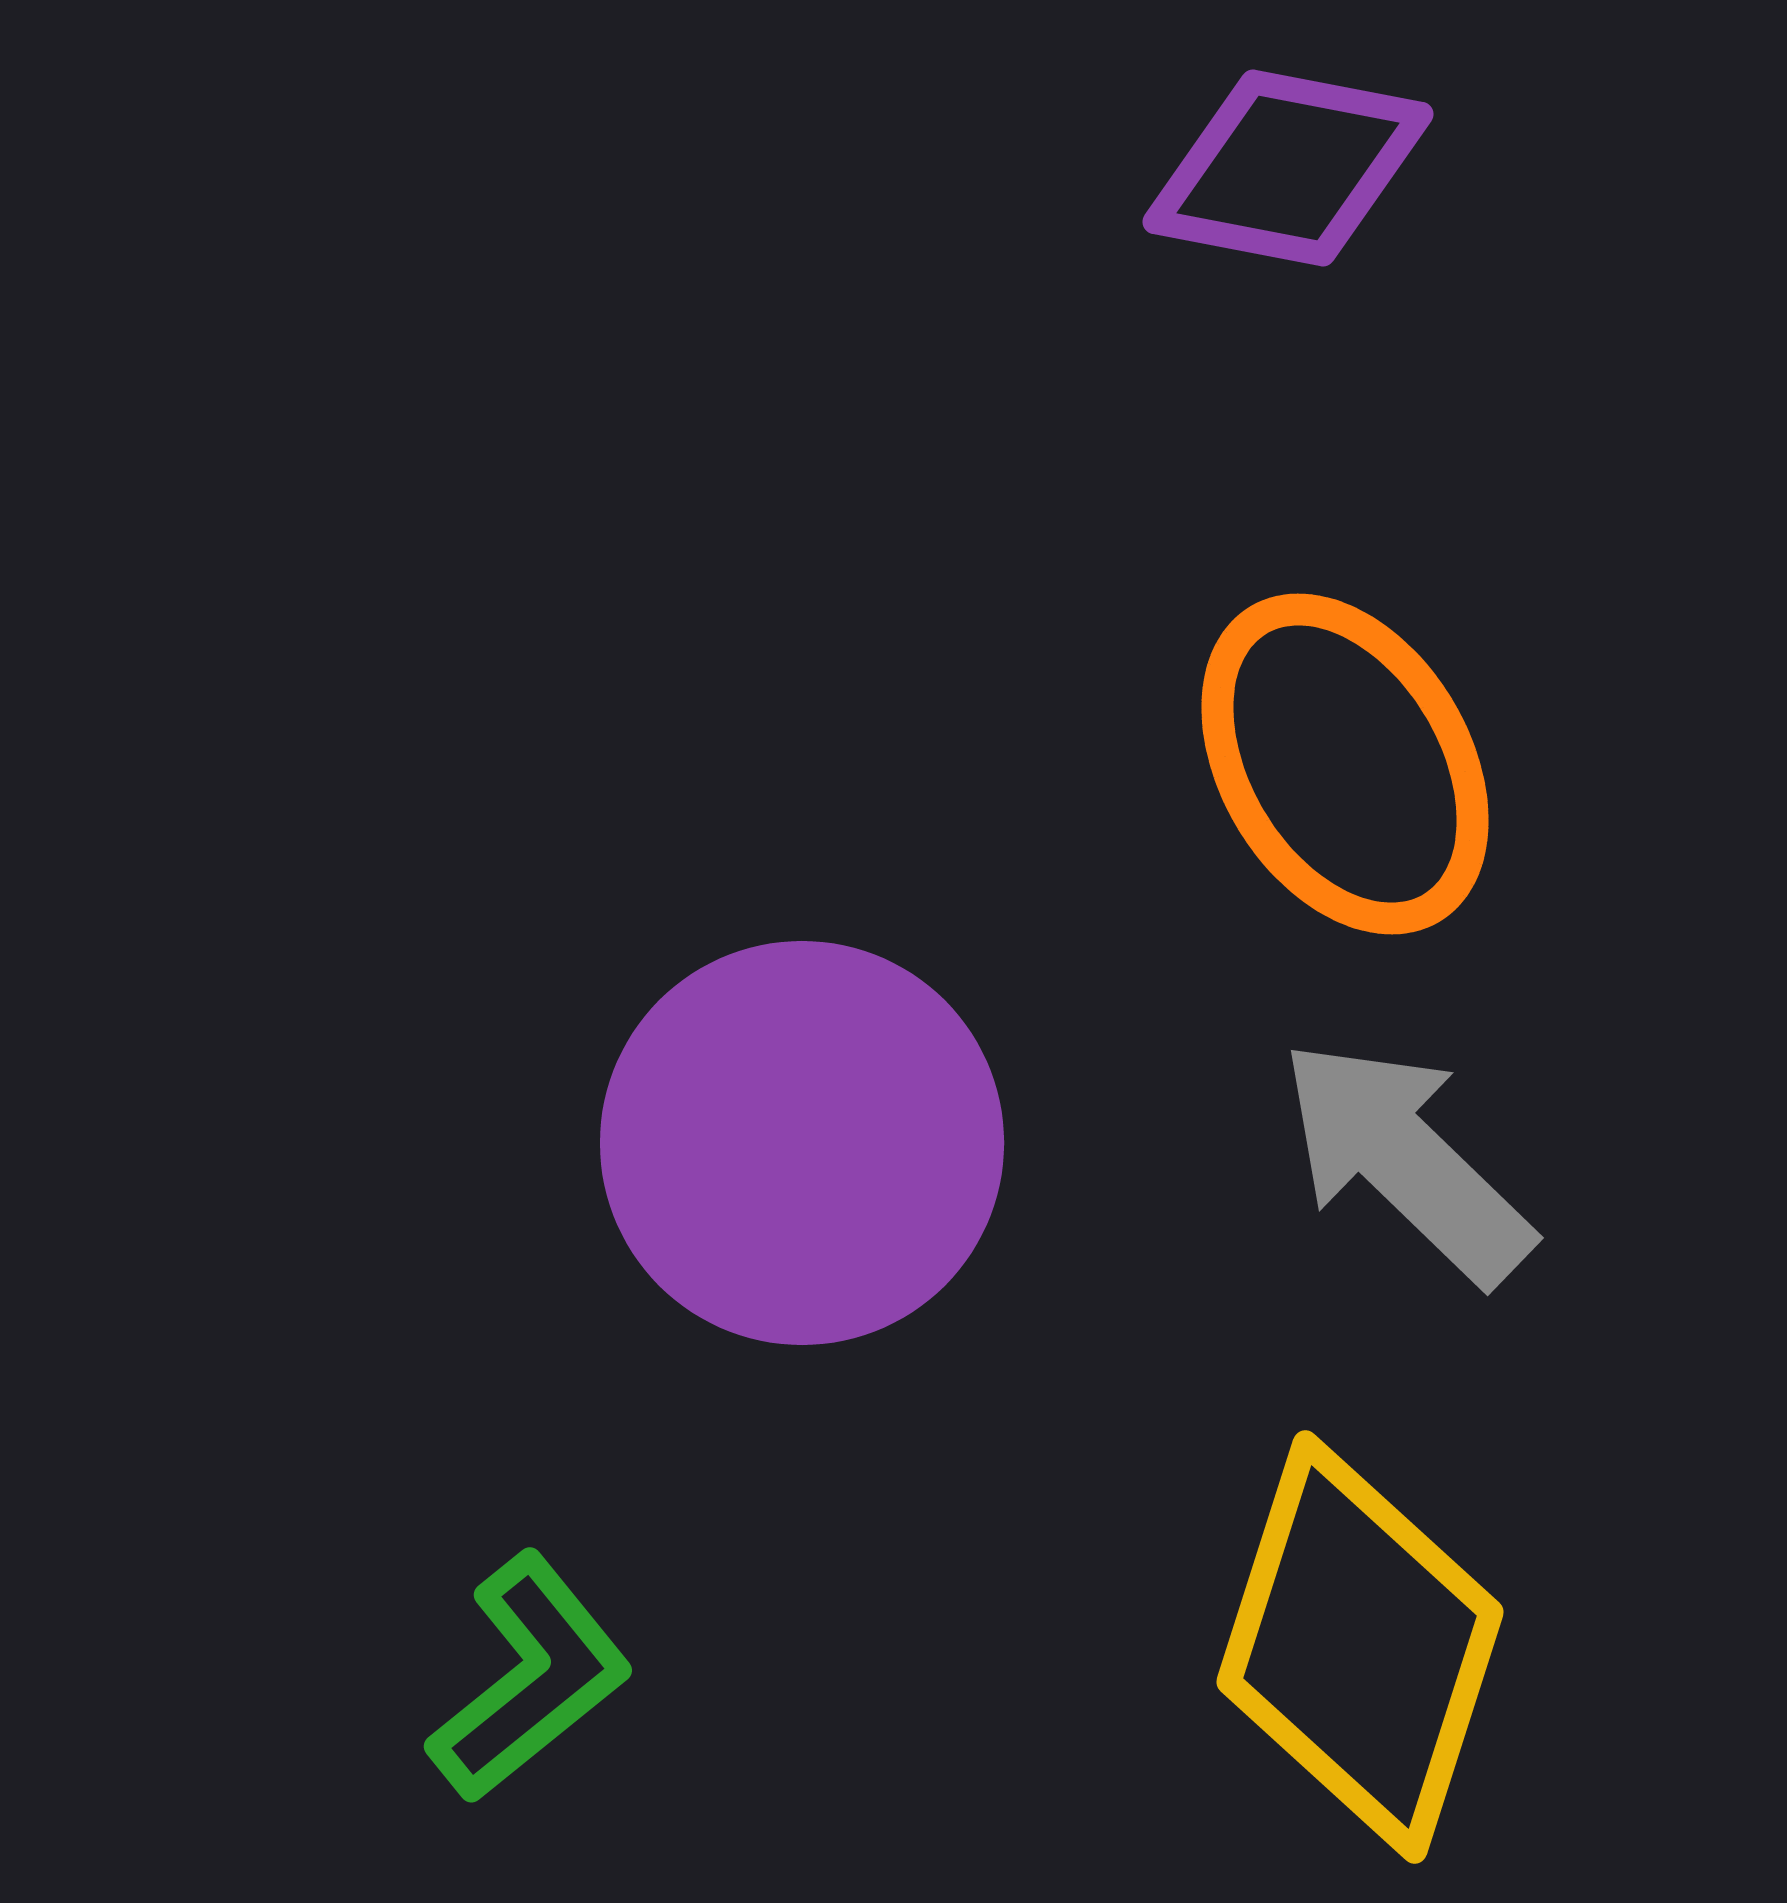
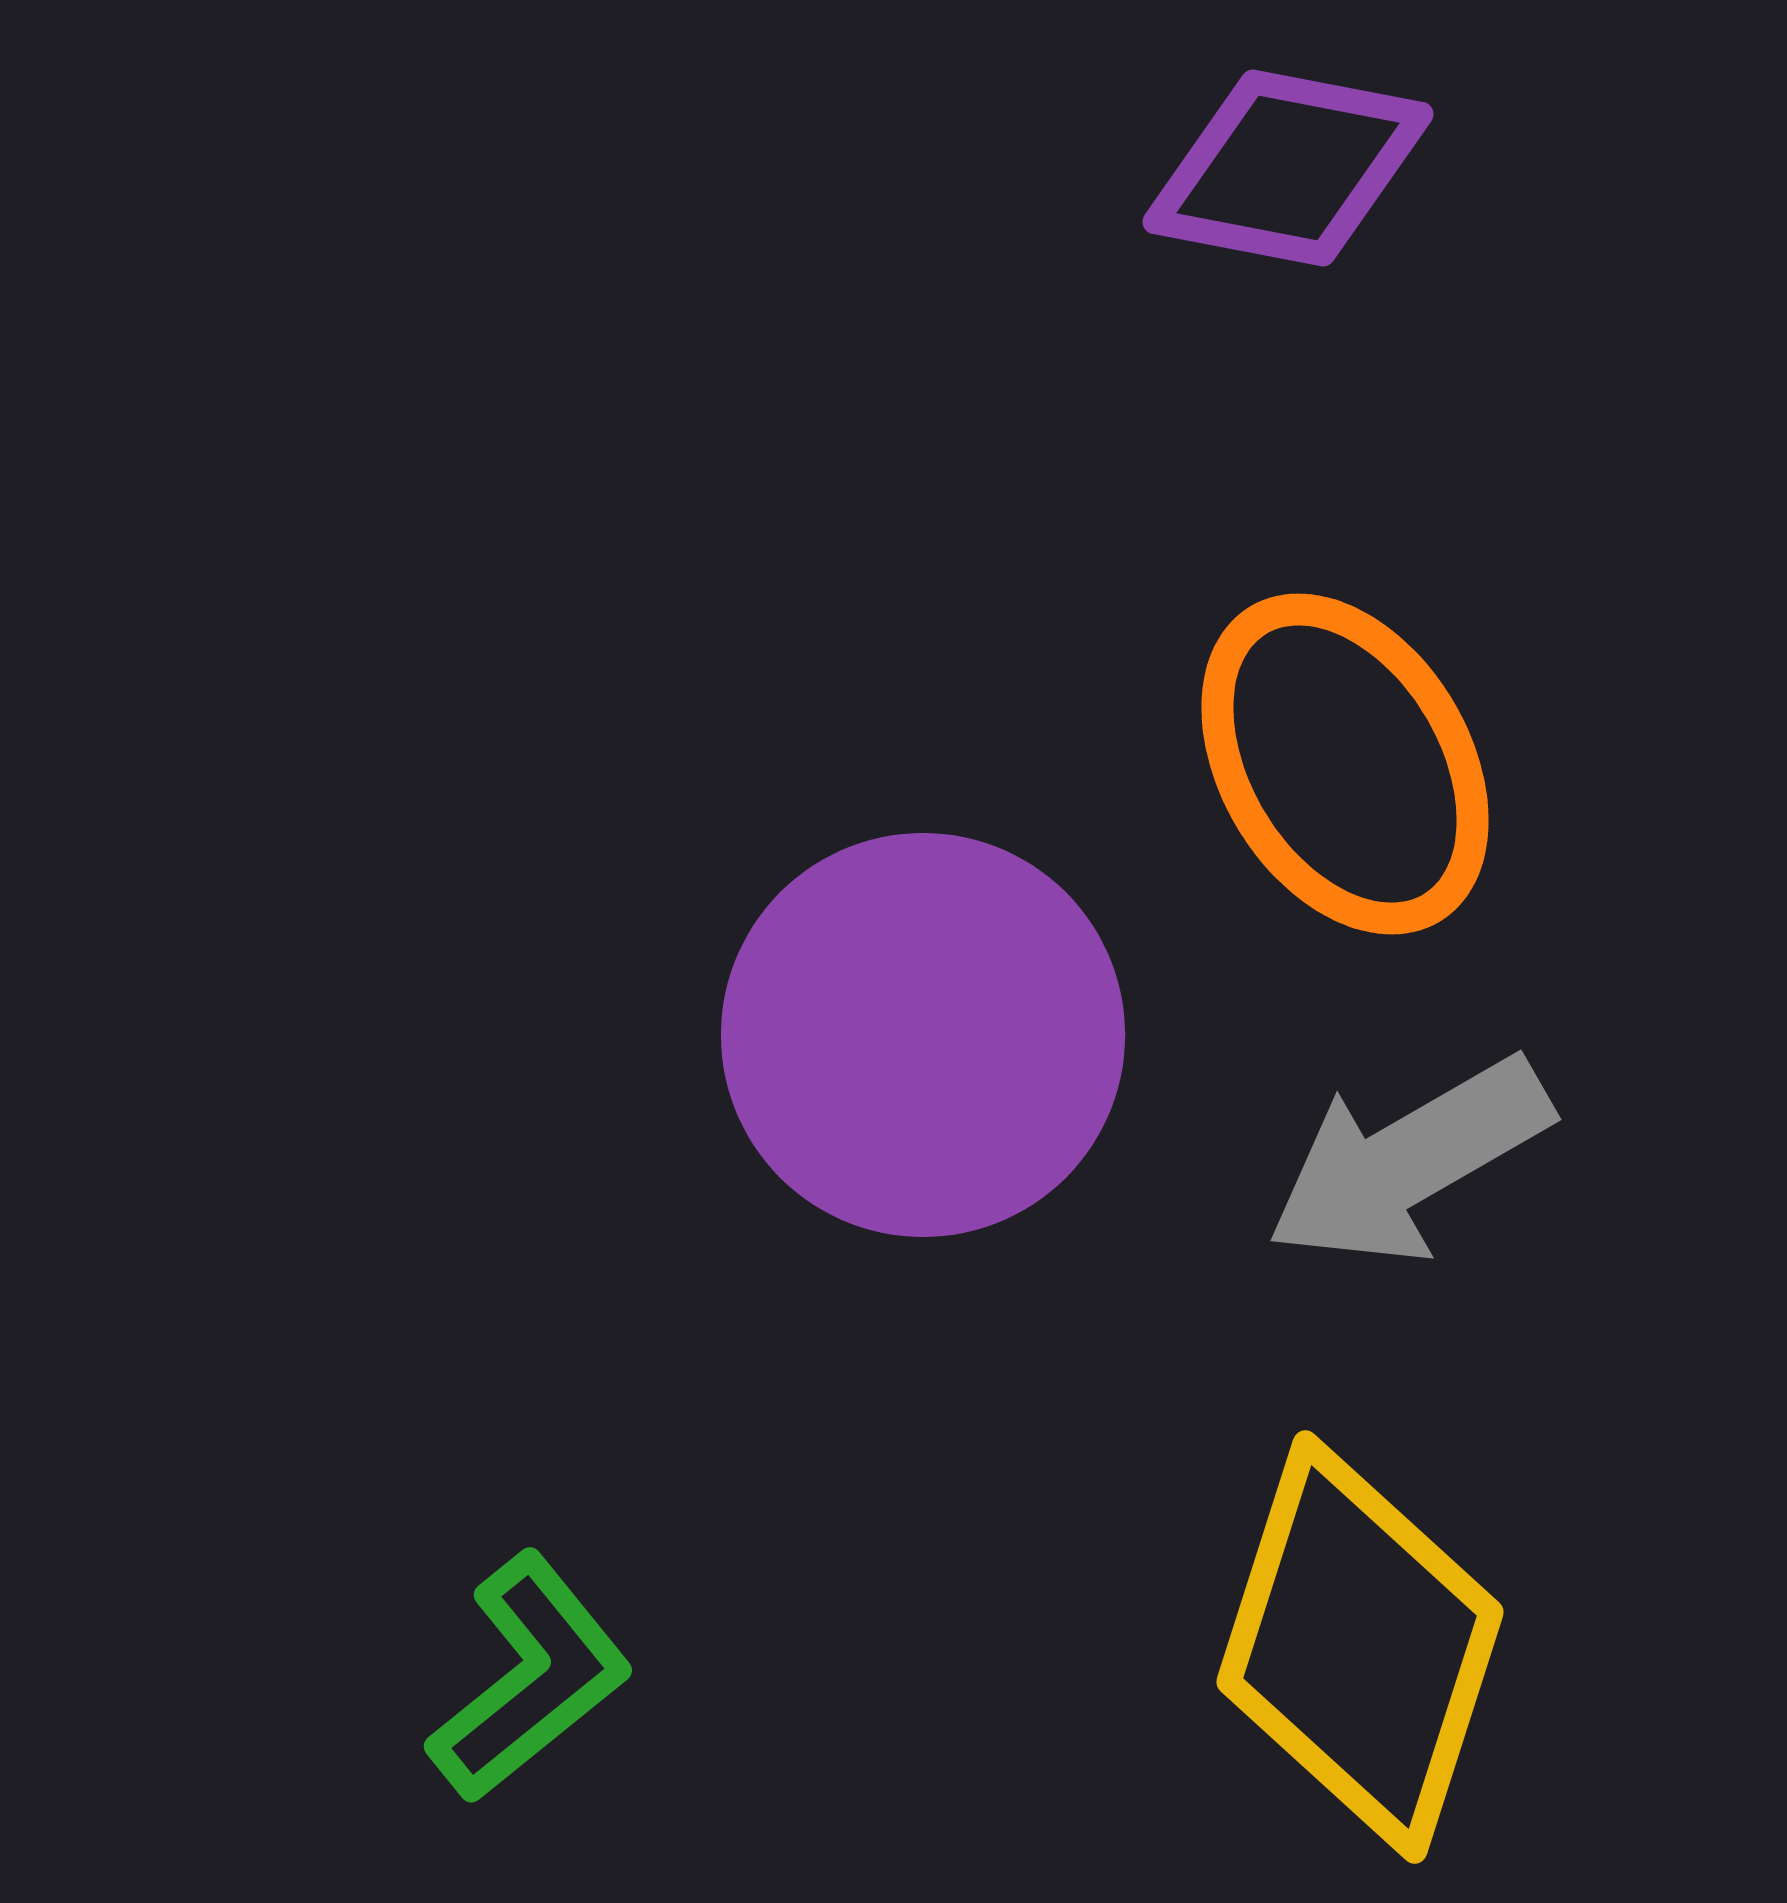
purple circle: moved 121 px right, 108 px up
gray arrow: moved 3 px right; rotated 74 degrees counterclockwise
